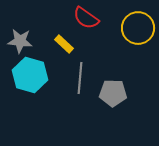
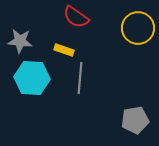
red semicircle: moved 10 px left, 1 px up
yellow rectangle: moved 6 px down; rotated 24 degrees counterclockwise
cyan hexagon: moved 2 px right, 3 px down; rotated 12 degrees counterclockwise
gray pentagon: moved 22 px right, 27 px down; rotated 12 degrees counterclockwise
